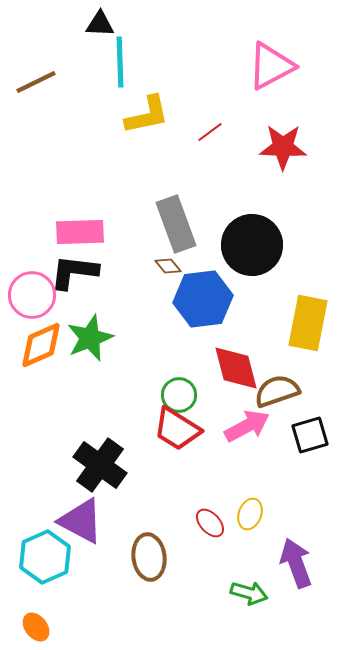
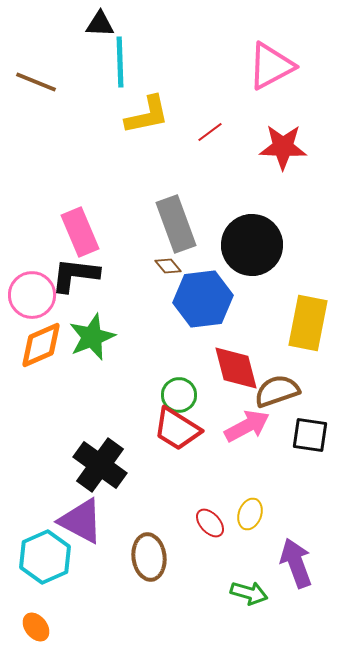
brown line: rotated 48 degrees clockwise
pink rectangle: rotated 69 degrees clockwise
black L-shape: moved 1 px right, 3 px down
green star: moved 2 px right, 1 px up
black square: rotated 24 degrees clockwise
